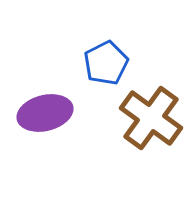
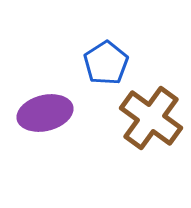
blue pentagon: rotated 6 degrees counterclockwise
